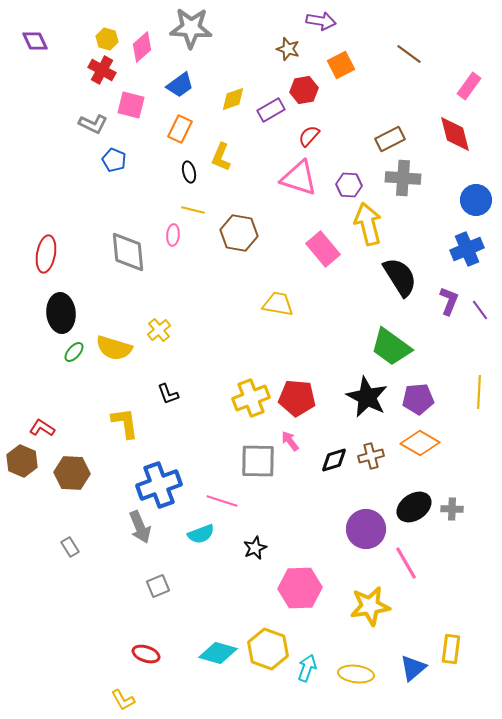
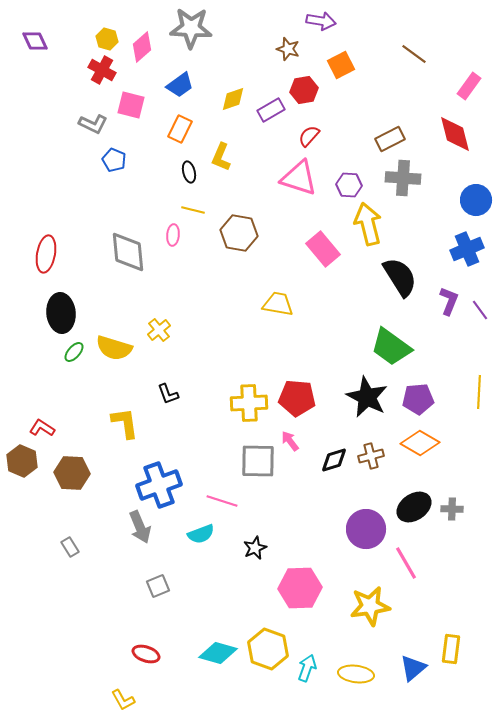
brown line at (409, 54): moved 5 px right
yellow cross at (251, 398): moved 2 px left, 5 px down; rotated 18 degrees clockwise
